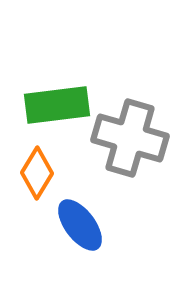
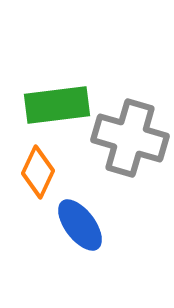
orange diamond: moved 1 px right, 1 px up; rotated 6 degrees counterclockwise
